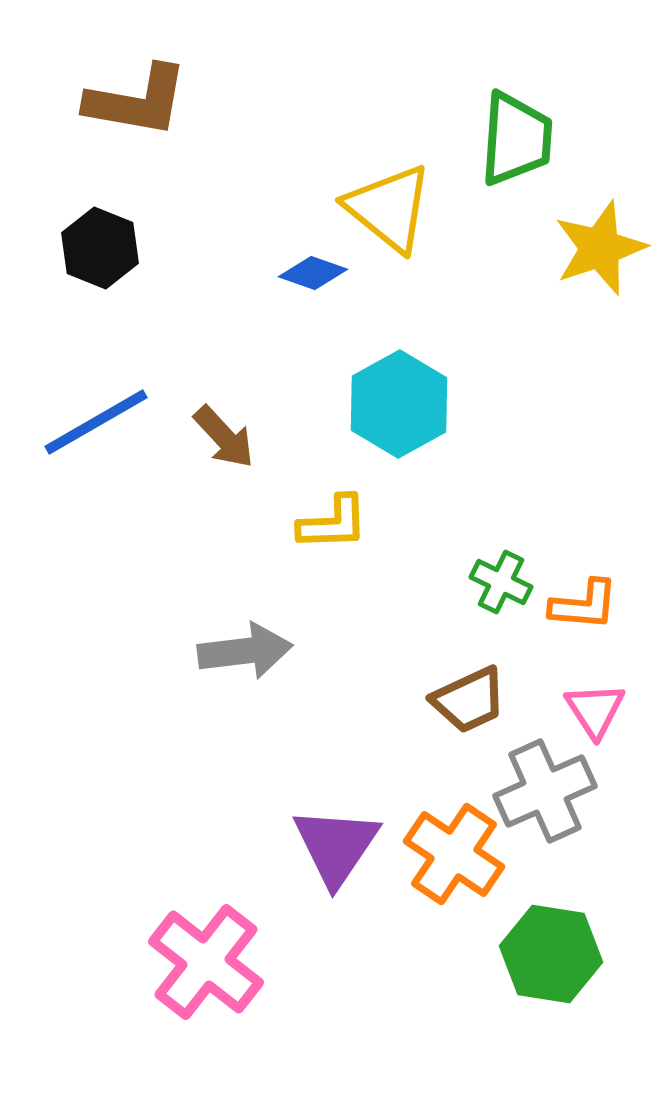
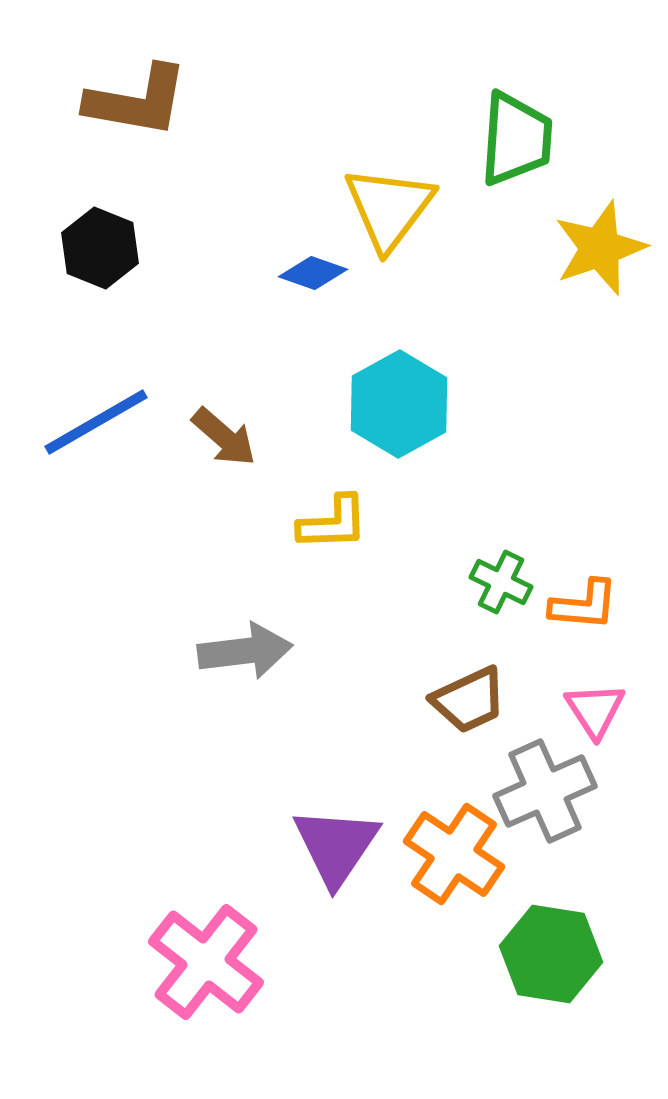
yellow triangle: rotated 28 degrees clockwise
brown arrow: rotated 6 degrees counterclockwise
